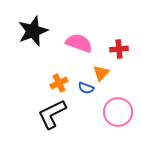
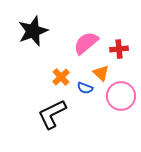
pink semicircle: moved 7 px right; rotated 60 degrees counterclockwise
orange triangle: rotated 30 degrees counterclockwise
orange cross: moved 2 px right, 6 px up; rotated 18 degrees counterclockwise
blue semicircle: moved 1 px left
pink circle: moved 3 px right, 16 px up
